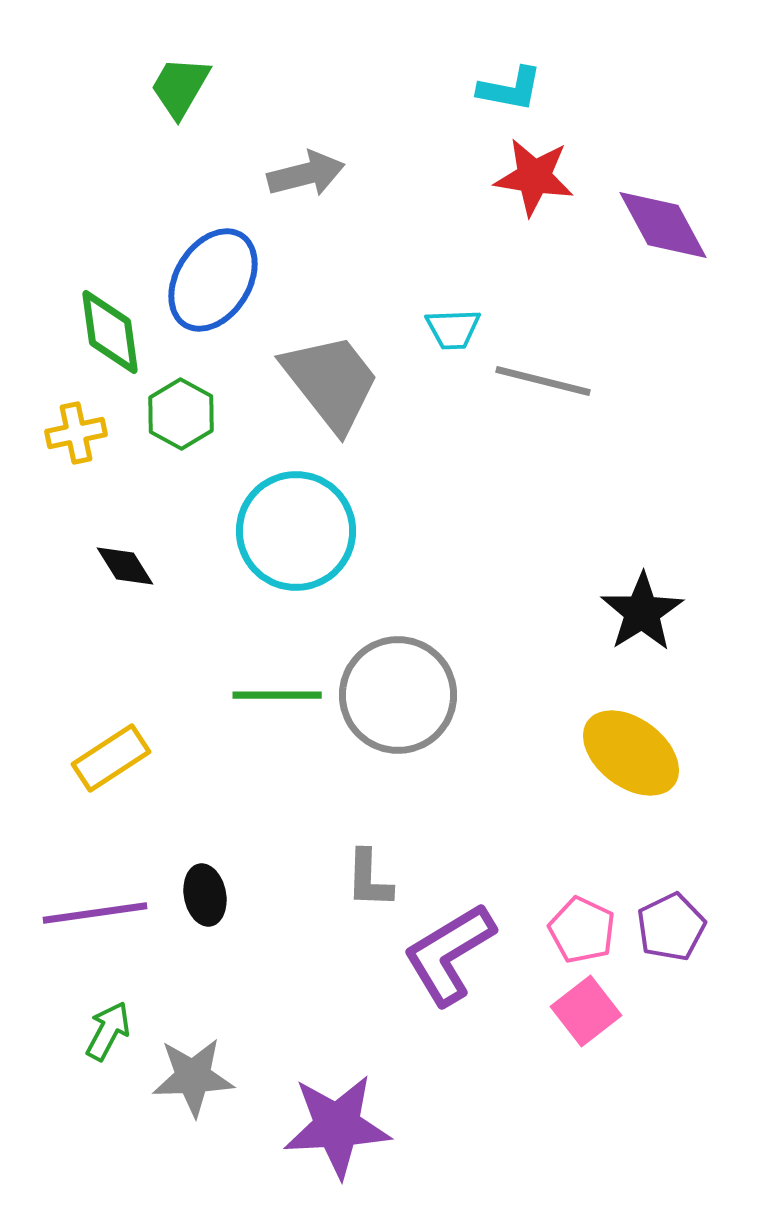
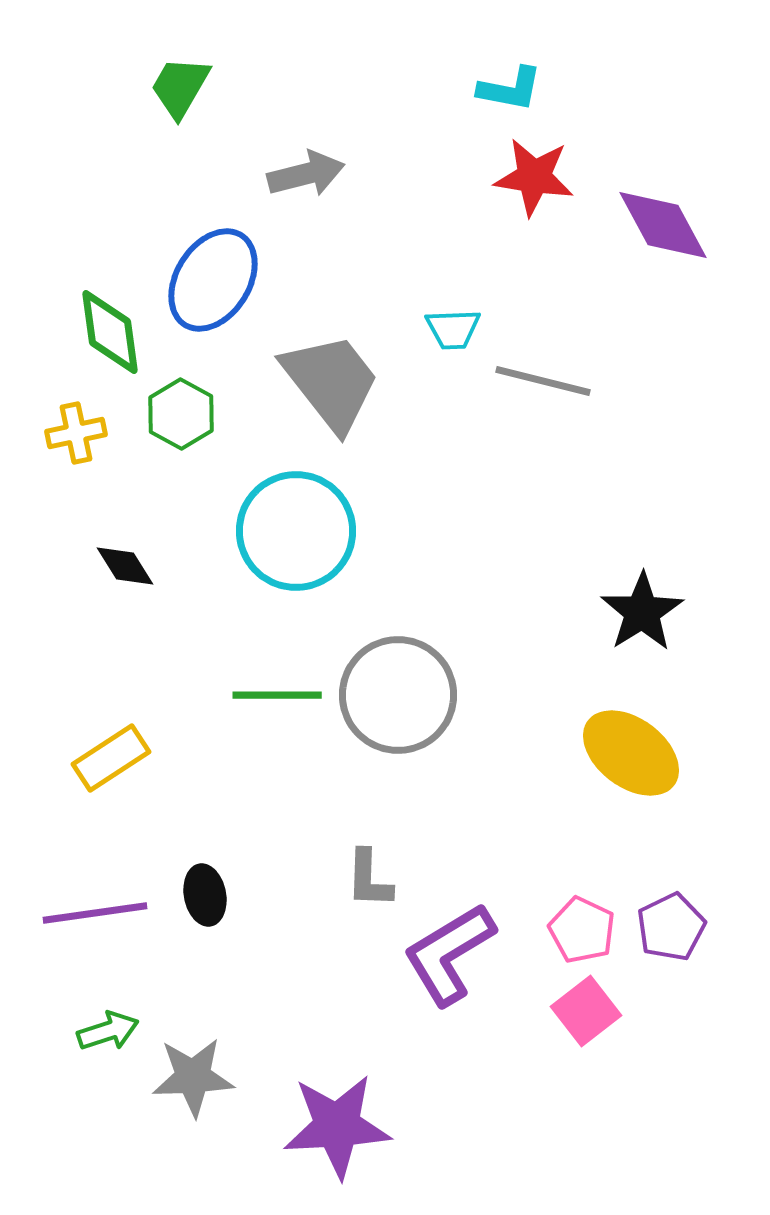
green arrow: rotated 44 degrees clockwise
